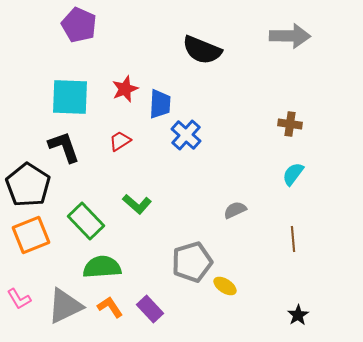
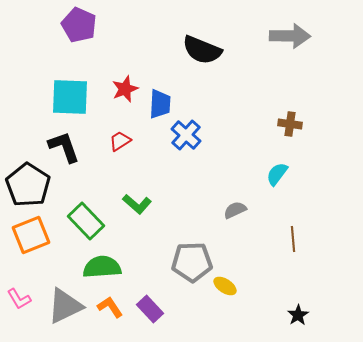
cyan semicircle: moved 16 px left
gray pentagon: rotated 15 degrees clockwise
